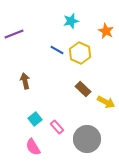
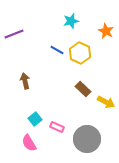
pink rectangle: rotated 24 degrees counterclockwise
pink semicircle: moved 4 px left, 4 px up
